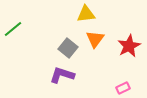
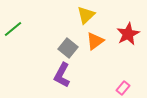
yellow triangle: moved 1 px down; rotated 36 degrees counterclockwise
orange triangle: moved 2 px down; rotated 18 degrees clockwise
red star: moved 1 px left, 12 px up
purple L-shape: rotated 80 degrees counterclockwise
pink rectangle: rotated 24 degrees counterclockwise
